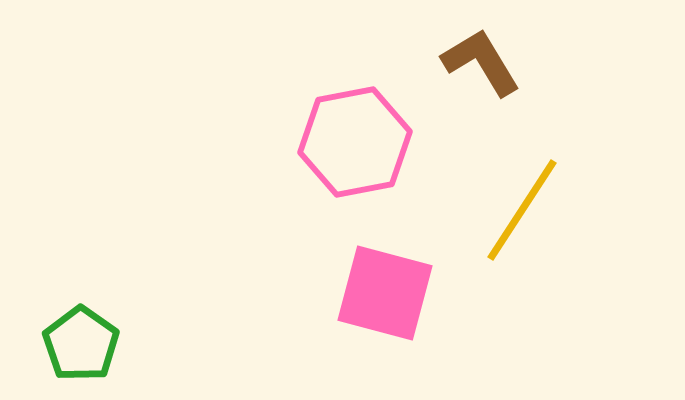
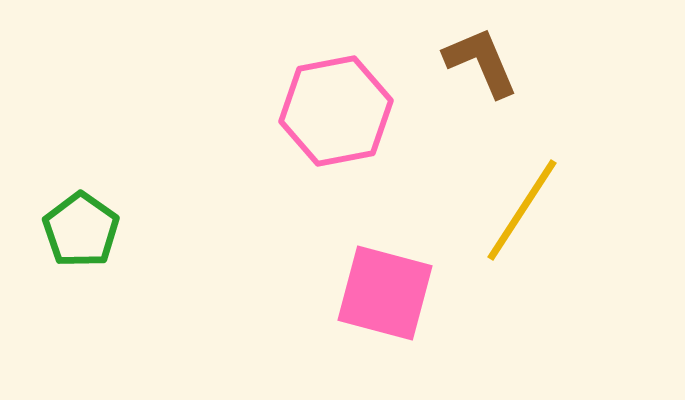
brown L-shape: rotated 8 degrees clockwise
pink hexagon: moved 19 px left, 31 px up
green pentagon: moved 114 px up
